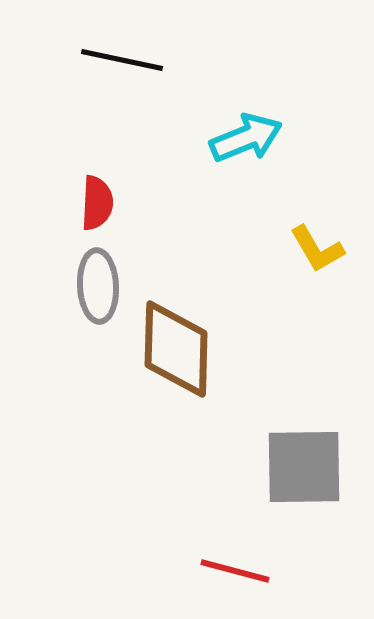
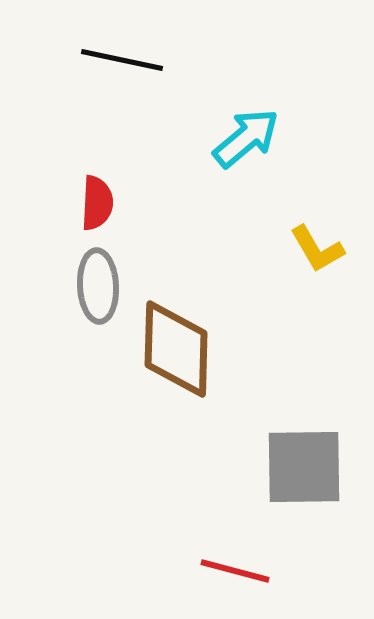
cyan arrow: rotated 18 degrees counterclockwise
